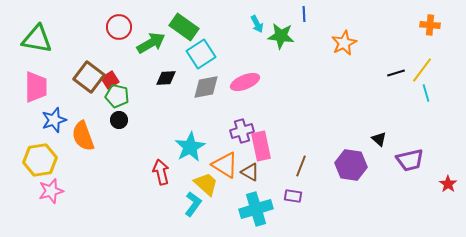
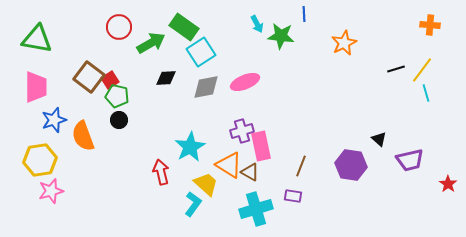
cyan square: moved 2 px up
black line: moved 4 px up
orange triangle: moved 4 px right
